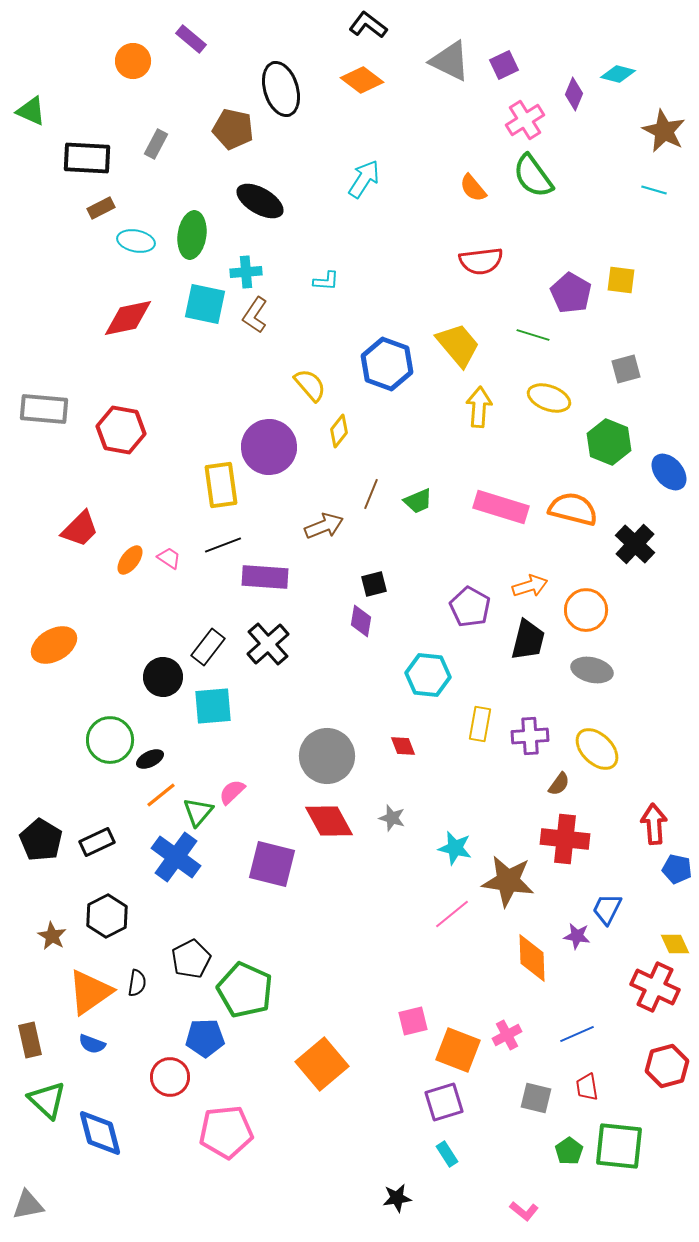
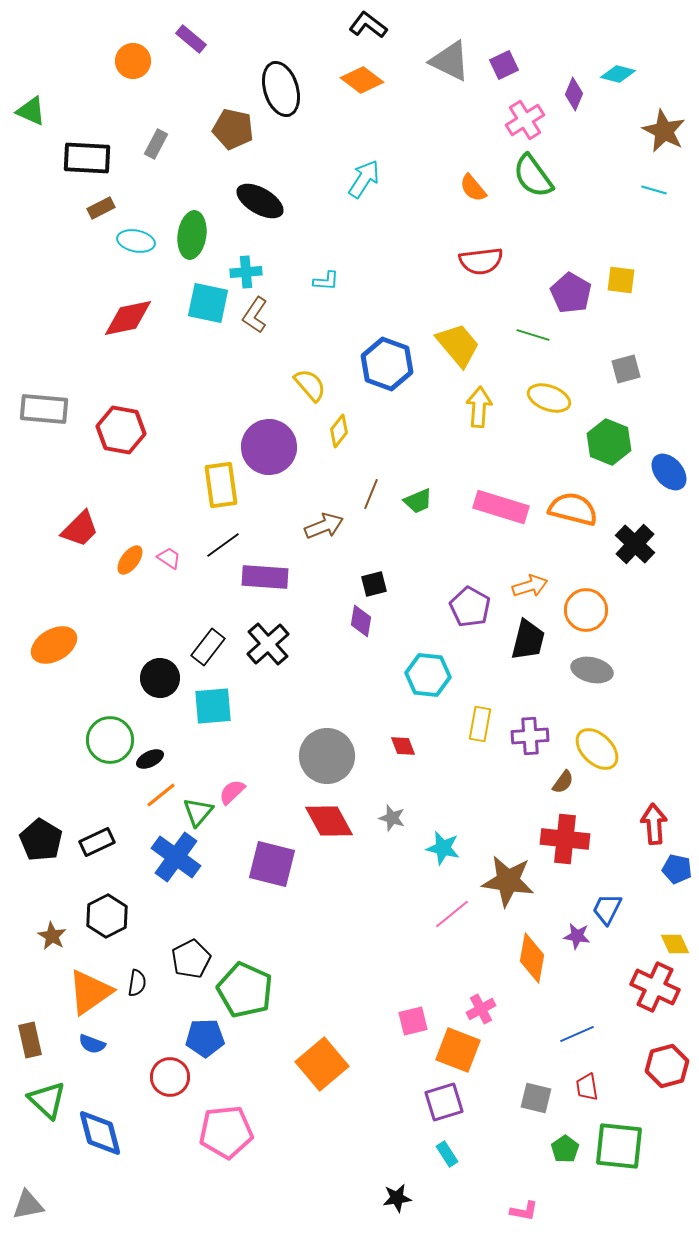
cyan square at (205, 304): moved 3 px right, 1 px up
black line at (223, 545): rotated 15 degrees counterclockwise
black circle at (163, 677): moved 3 px left, 1 px down
brown semicircle at (559, 784): moved 4 px right, 2 px up
cyan star at (455, 848): moved 12 px left
orange diamond at (532, 958): rotated 12 degrees clockwise
pink cross at (507, 1035): moved 26 px left, 26 px up
green pentagon at (569, 1151): moved 4 px left, 2 px up
pink L-shape at (524, 1211): rotated 28 degrees counterclockwise
